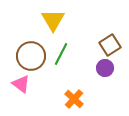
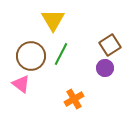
orange cross: rotated 18 degrees clockwise
